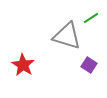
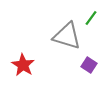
green line: rotated 21 degrees counterclockwise
